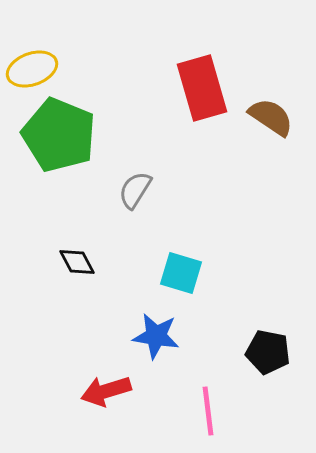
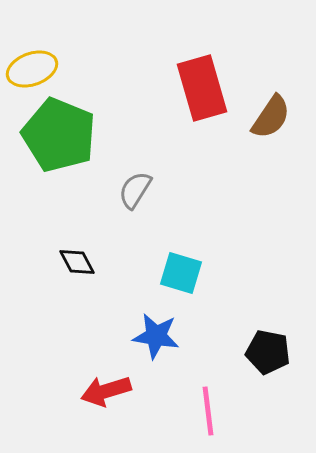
brown semicircle: rotated 90 degrees clockwise
